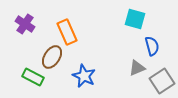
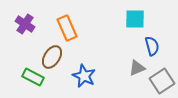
cyan square: rotated 15 degrees counterclockwise
orange rectangle: moved 4 px up
